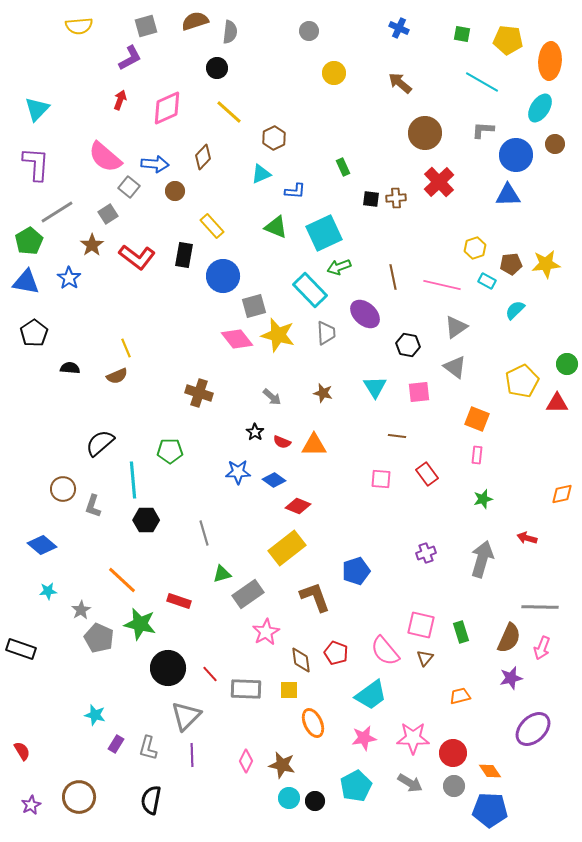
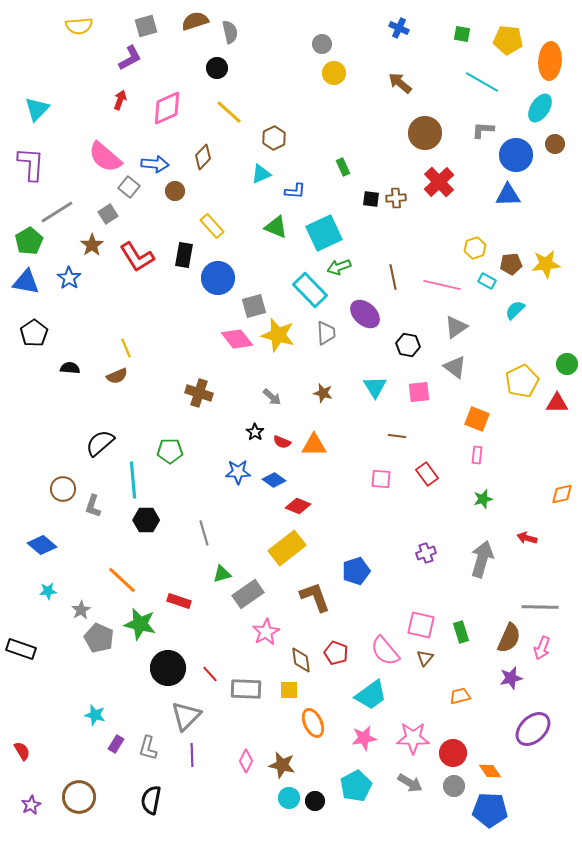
gray circle at (309, 31): moved 13 px right, 13 px down
gray semicircle at (230, 32): rotated 20 degrees counterclockwise
purple L-shape at (36, 164): moved 5 px left
red L-shape at (137, 257): rotated 21 degrees clockwise
blue circle at (223, 276): moved 5 px left, 2 px down
